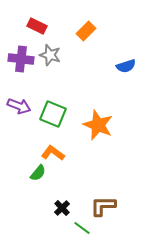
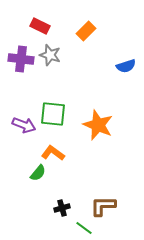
red rectangle: moved 3 px right
purple arrow: moved 5 px right, 19 px down
green square: rotated 16 degrees counterclockwise
black cross: rotated 28 degrees clockwise
green line: moved 2 px right
